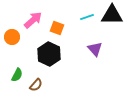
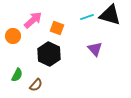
black triangle: moved 2 px left; rotated 15 degrees clockwise
orange circle: moved 1 px right, 1 px up
